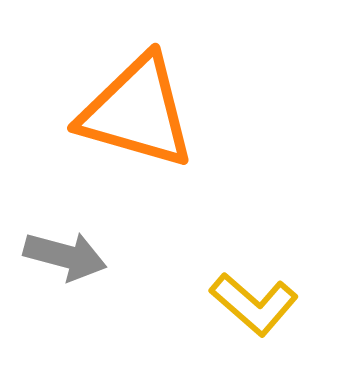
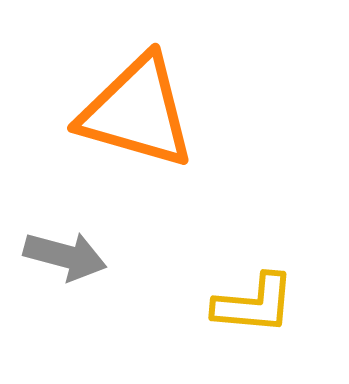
yellow L-shape: rotated 36 degrees counterclockwise
